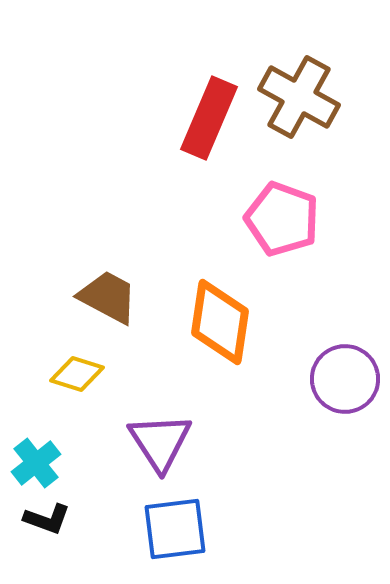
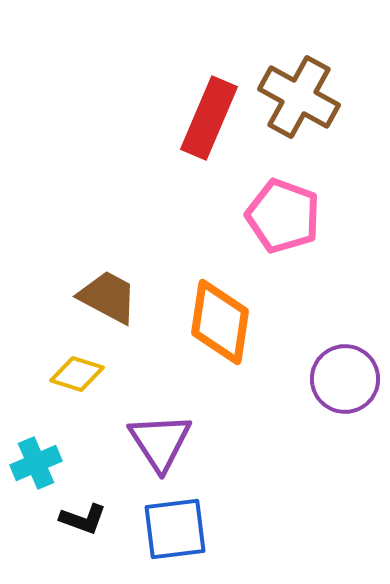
pink pentagon: moved 1 px right, 3 px up
cyan cross: rotated 15 degrees clockwise
black L-shape: moved 36 px right
